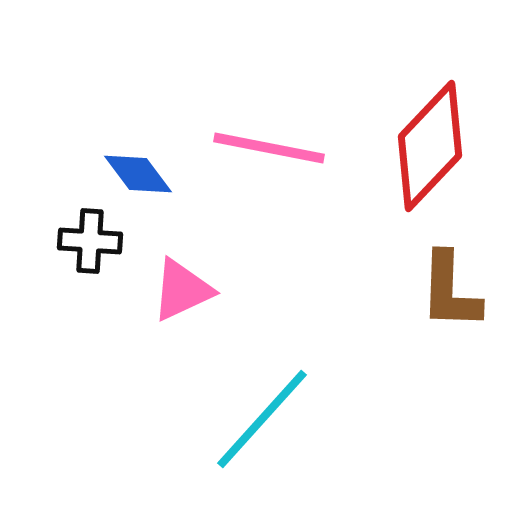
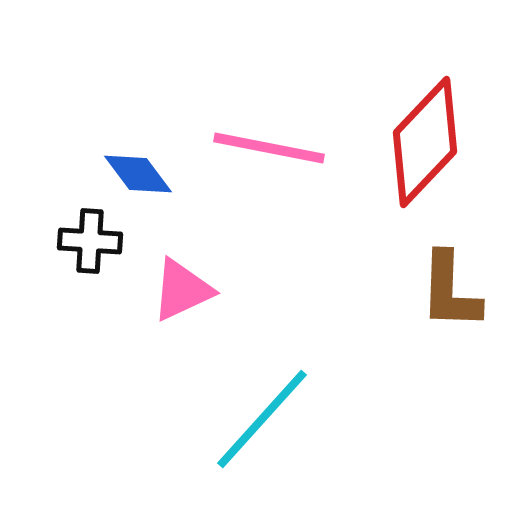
red diamond: moved 5 px left, 4 px up
